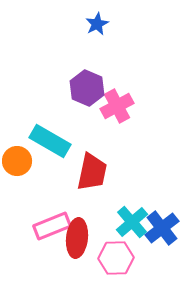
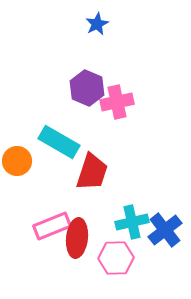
pink cross: moved 4 px up; rotated 16 degrees clockwise
cyan rectangle: moved 9 px right, 1 px down
red trapezoid: rotated 6 degrees clockwise
cyan cross: rotated 28 degrees clockwise
blue cross: moved 3 px right, 2 px down
